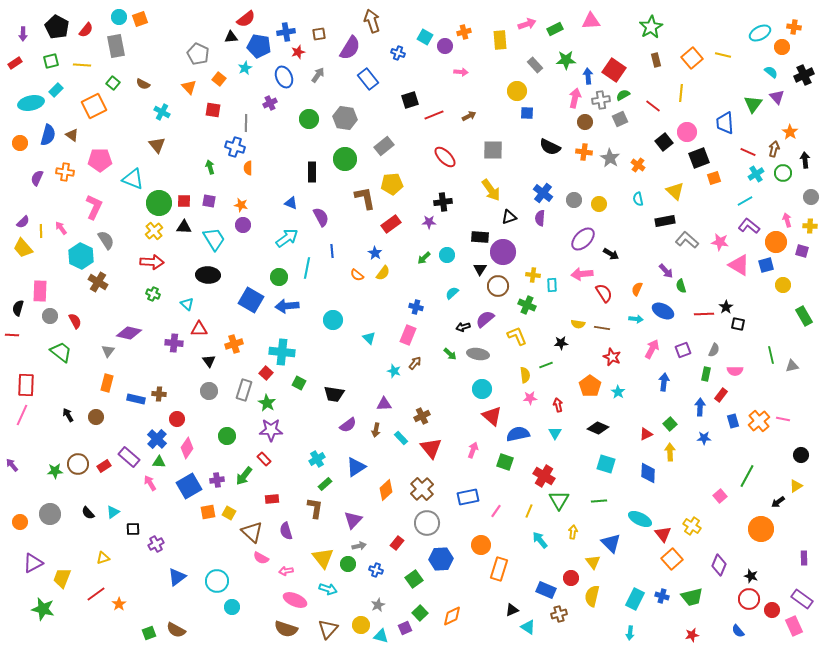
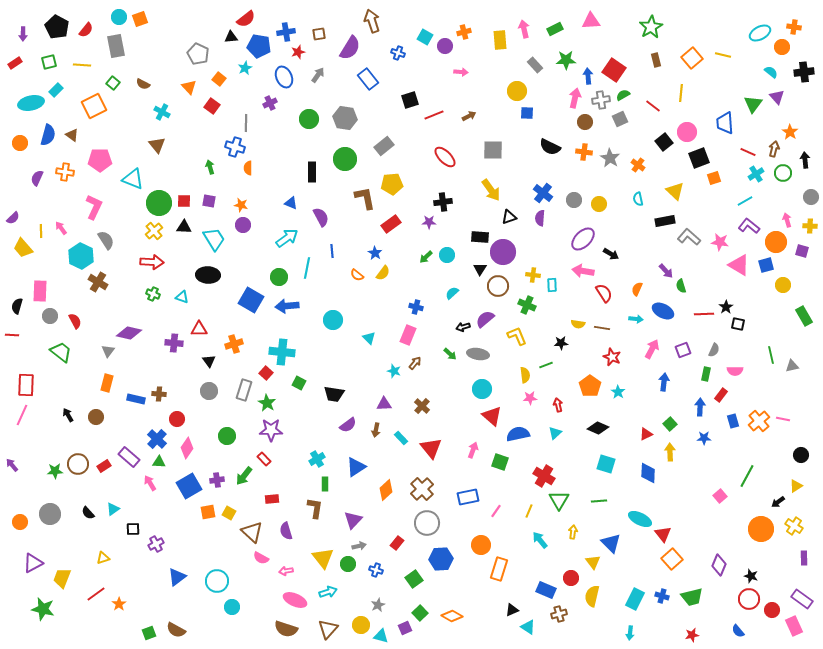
pink arrow at (527, 24): moved 3 px left, 5 px down; rotated 84 degrees counterclockwise
green square at (51, 61): moved 2 px left, 1 px down
black cross at (804, 75): moved 3 px up; rotated 18 degrees clockwise
red square at (213, 110): moved 1 px left, 4 px up; rotated 28 degrees clockwise
purple semicircle at (23, 222): moved 10 px left, 4 px up
gray L-shape at (687, 240): moved 2 px right, 3 px up
green arrow at (424, 258): moved 2 px right, 1 px up
pink arrow at (582, 274): moved 1 px right, 3 px up; rotated 15 degrees clockwise
cyan triangle at (187, 304): moved 5 px left, 7 px up; rotated 24 degrees counterclockwise
black semicircle at (18, 308): moved 1 px left, 2 px up
brown cross at (422, 416): moved 10 px up; rotated 21 degrees counterclockwise
cyan triangle at (555, 433): rotated 16 degrees clockwise
green square at (505, 462): moved 5 px left
green rectangle at (325, 484): rotated 48 degrees counterclockwise
cyan triangle at (113, 512): moved 3 px up
yellow cross at (692, 526): moved 102 px right
cyan arrow at (328, 589): moved 3 px down; rotated 36 degrees counterclockwise
orange diamond at (452, 616): rotated 55 degrees clockwise
